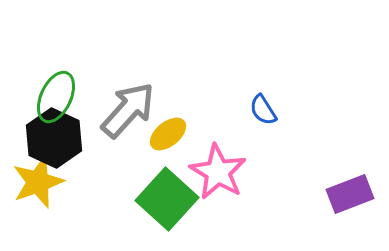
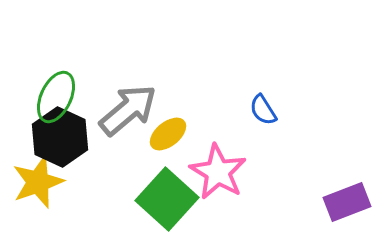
gray arrow: rotated 8 degrees clockwise
black hexagon: moved 6 px right, 1 px up
purple rectangle: moved 3 px left, 8 px down
